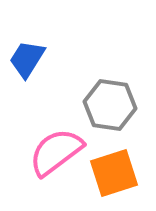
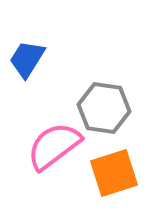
gray hexagon: moved 6 px left, 3 px down
pink semicircle: moved 2 px left, 6 px up
